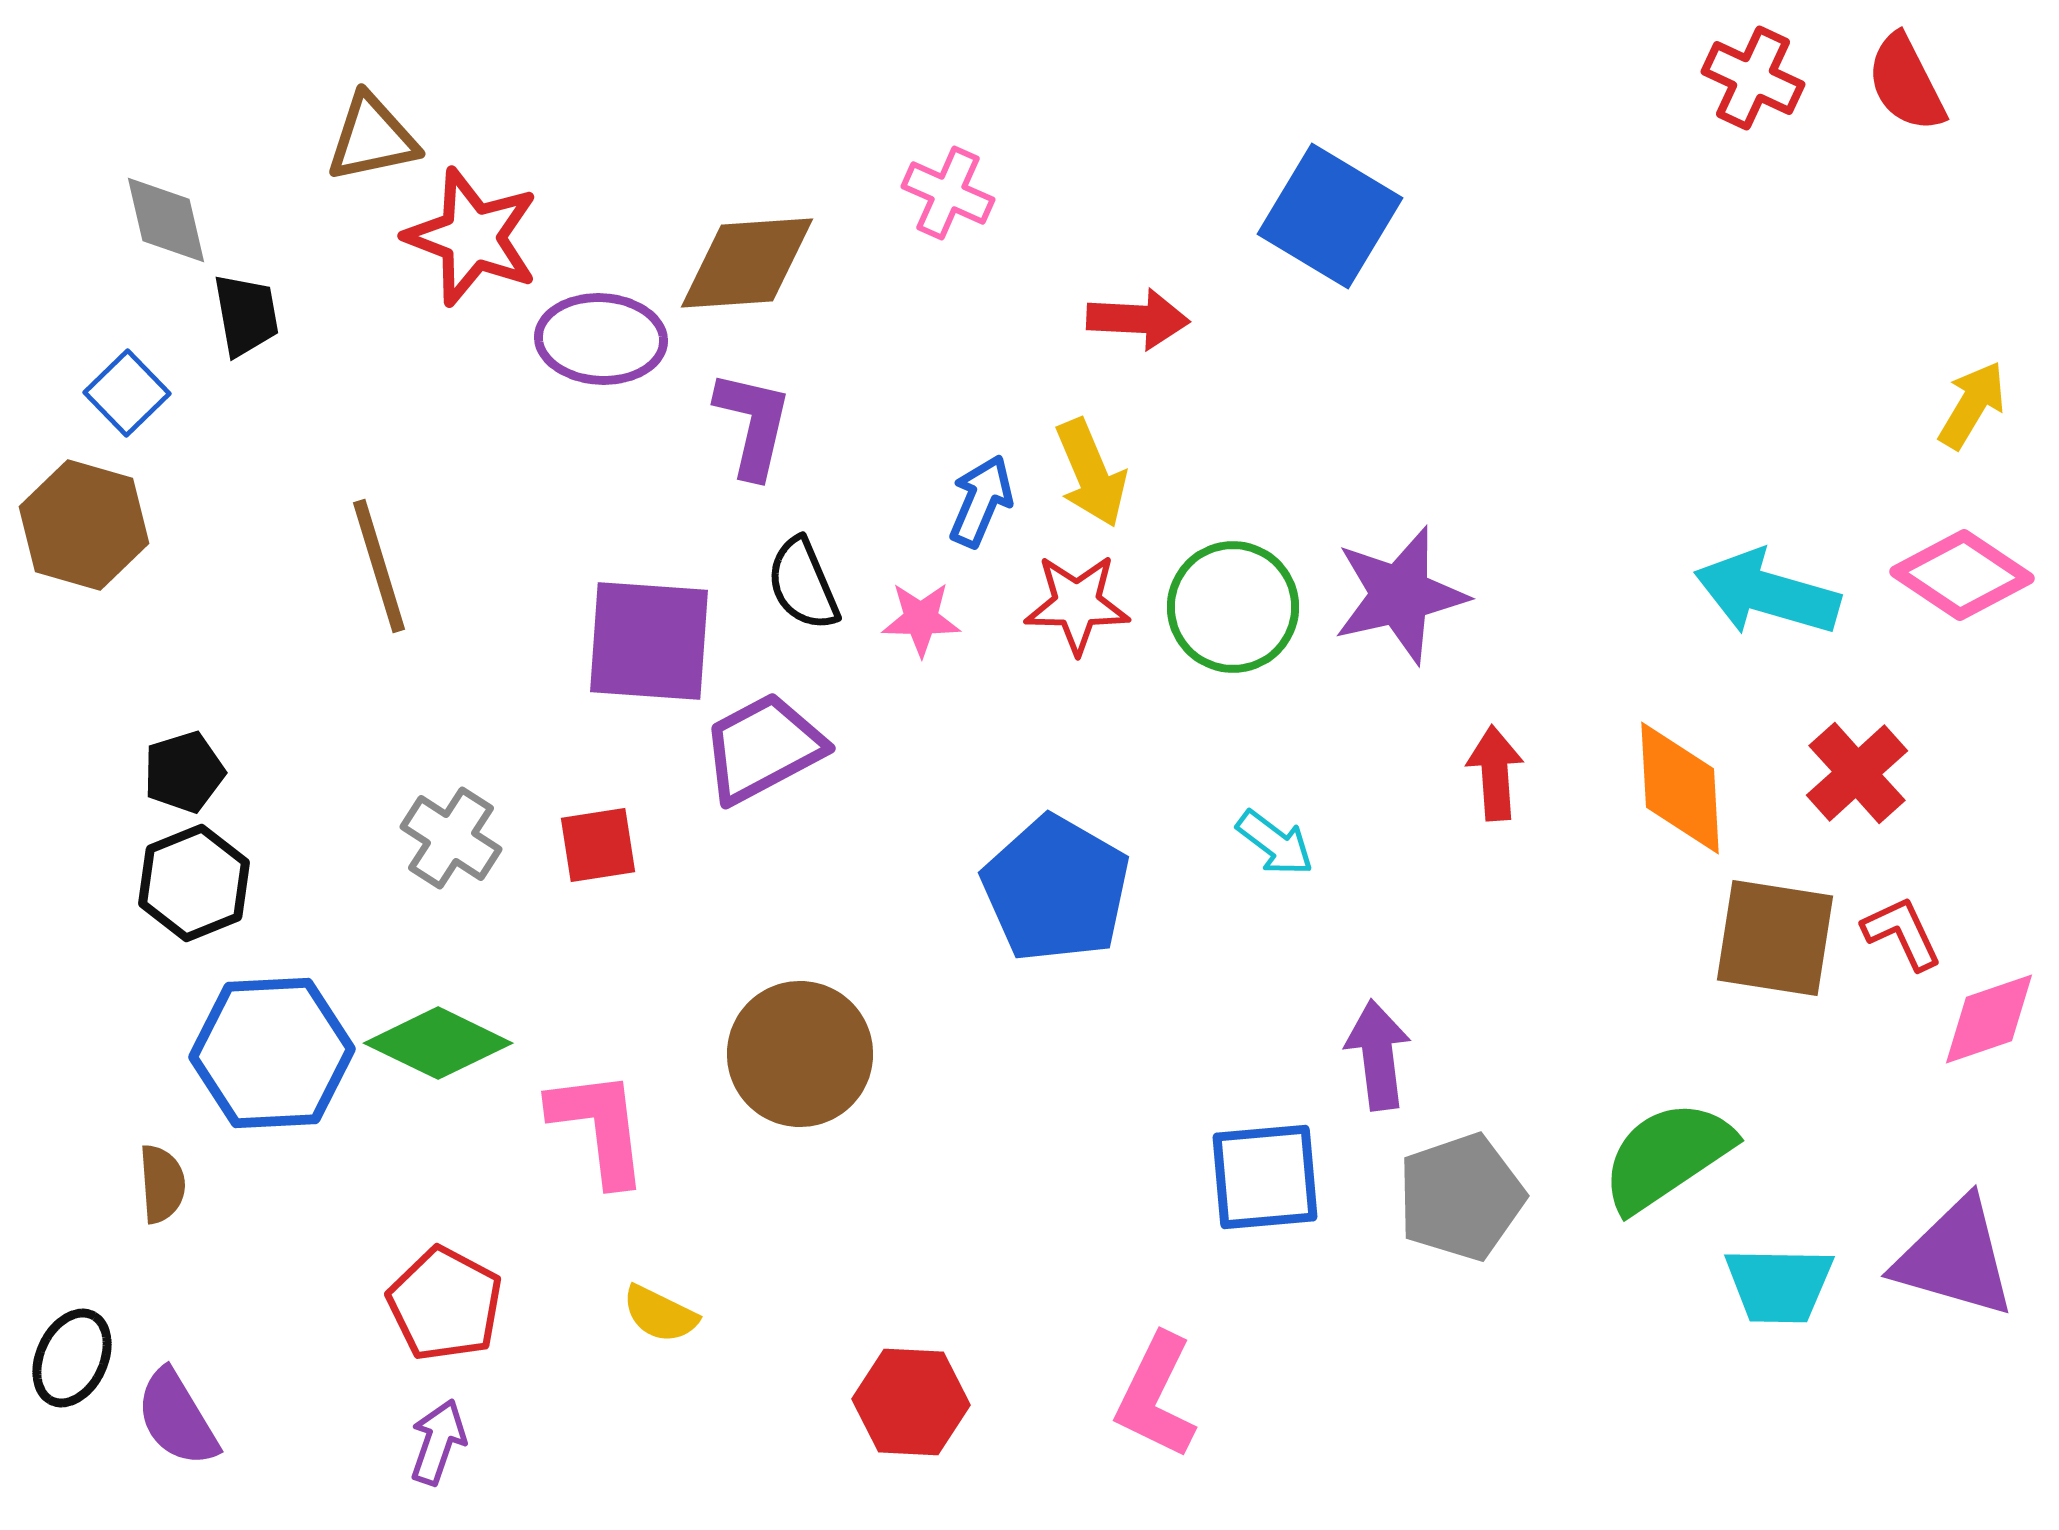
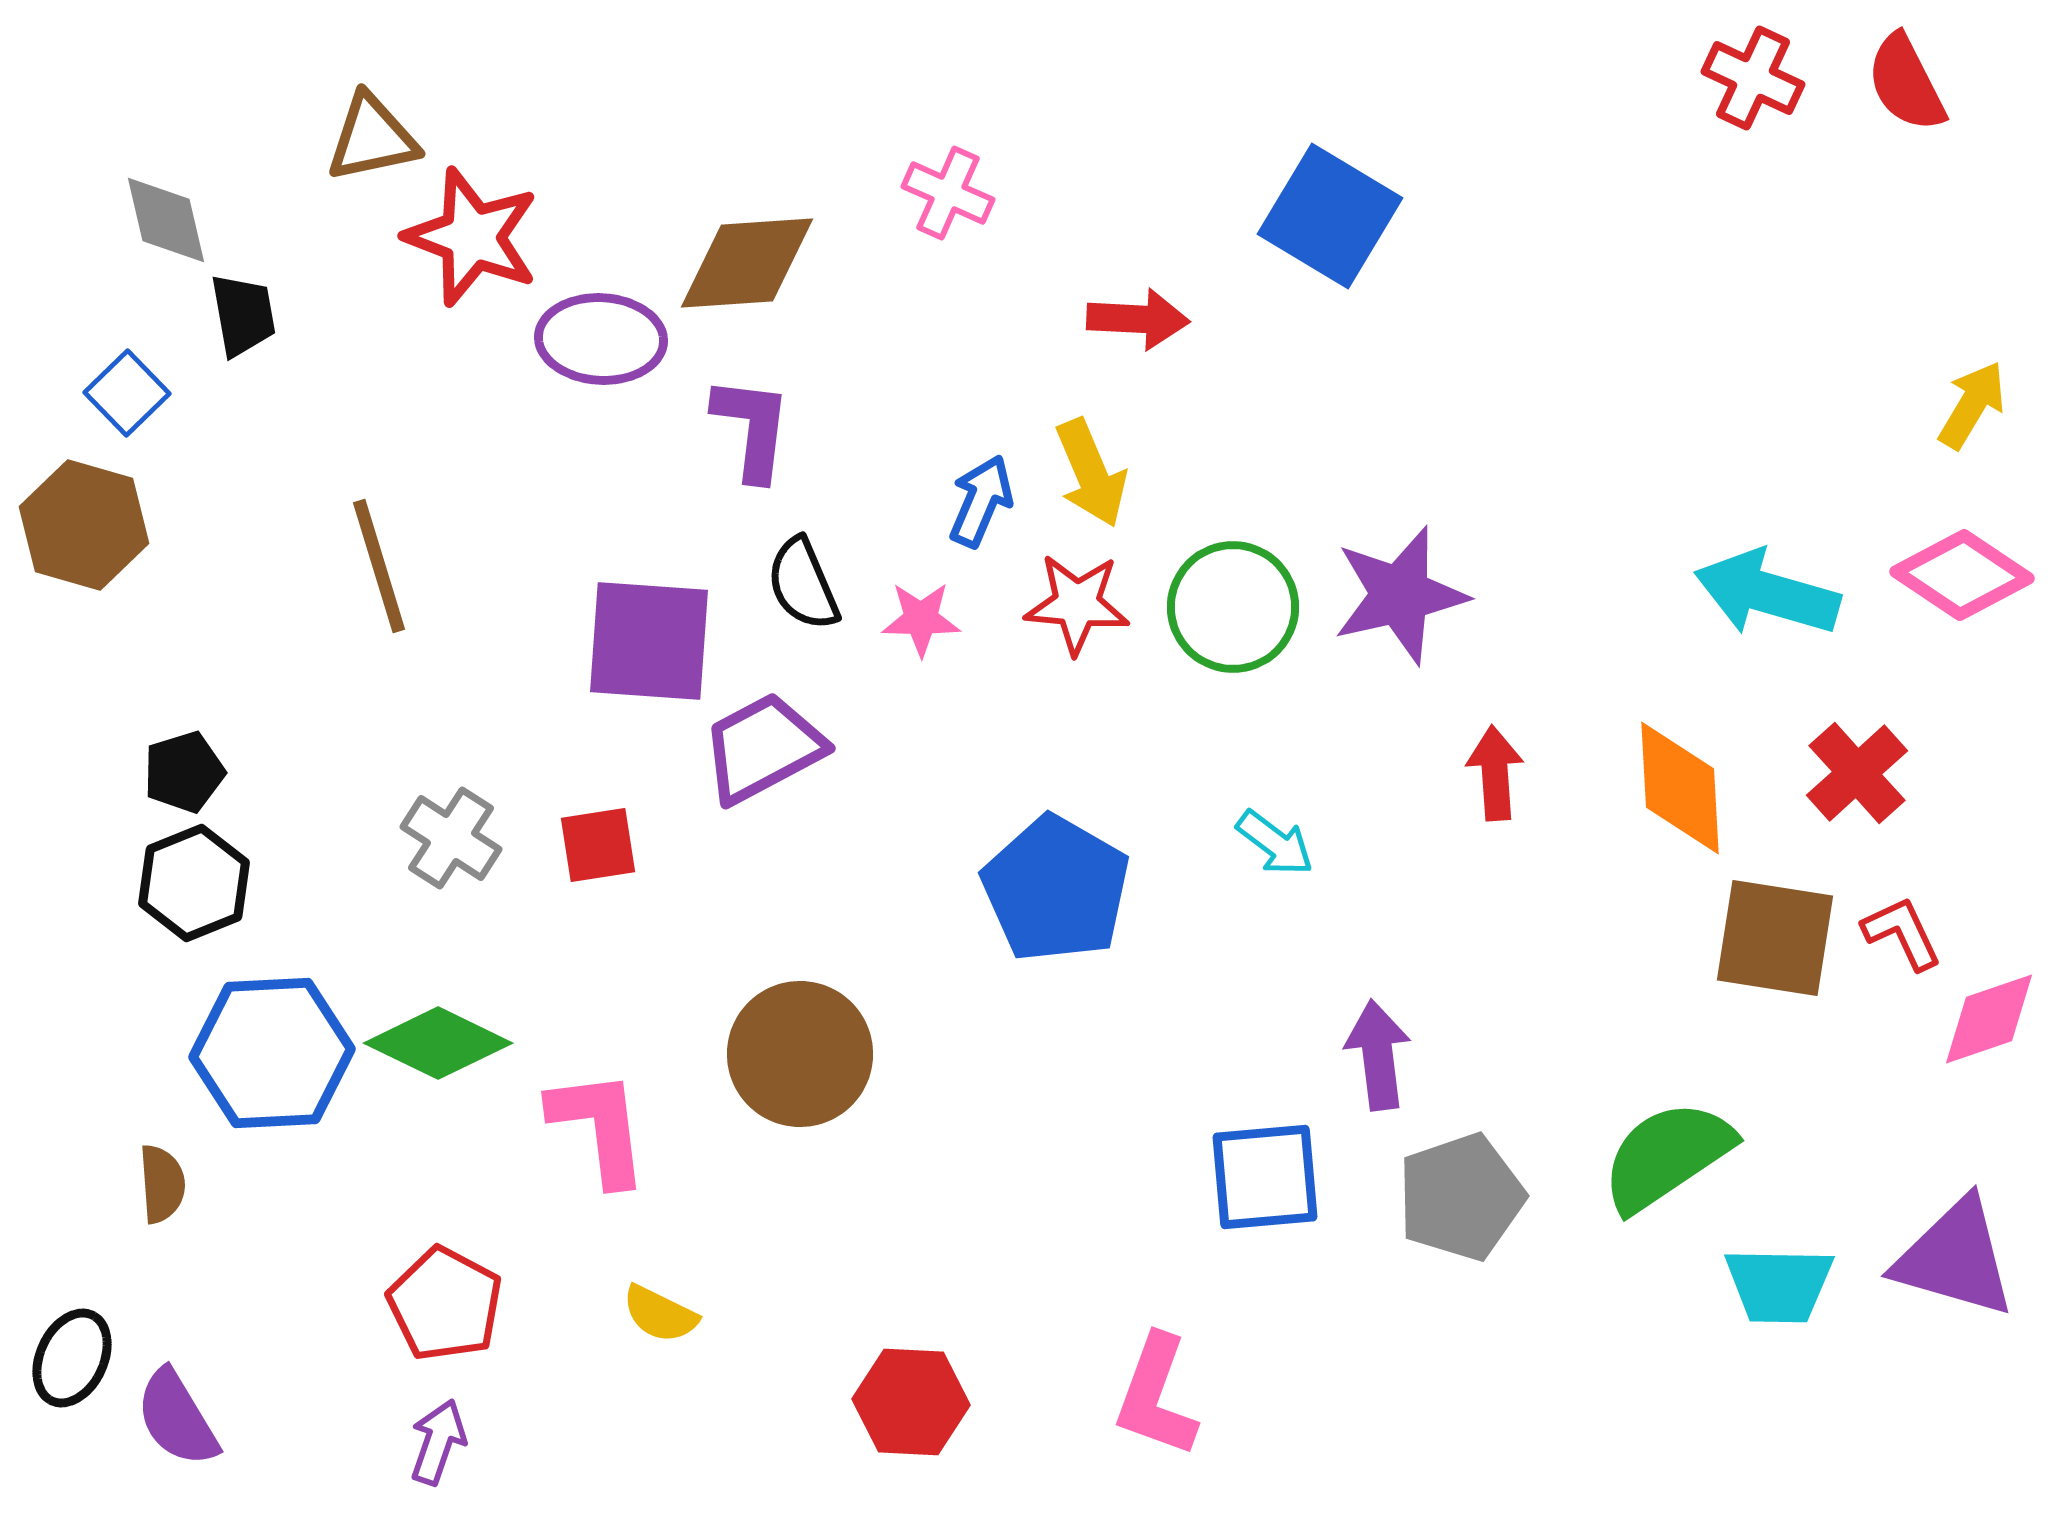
black trapezoid at (246, 315): moved 3 px left
purple L-shape at (753, 424): moved 1 px left, 4 px down; rotated 6 degrees counterclockwise
red star at (1077, 604): rotated 4 degrees clockwise
pink L-shape at (1156, 1396): rotated 6 degrees counterclockwise
